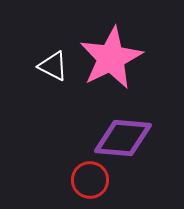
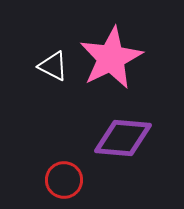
red circle: moved 26 px left
